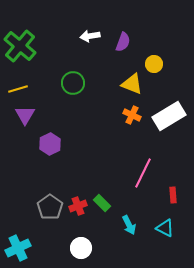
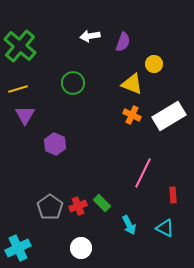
purple hexagon: moved 5 px right; rotated 10 degrees counterclockwise
